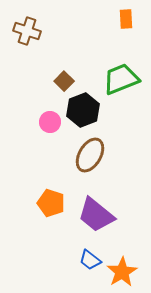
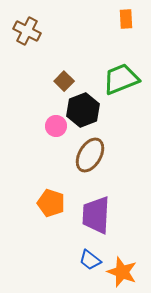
brown cross: rotated 8 degrees clockwise
pink circle: moved 6 px right, 4 px down
purple trapezoid: rotated 54 degrees clockwise
orange star: rotated 20 degrees counterclockwise
